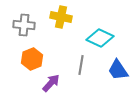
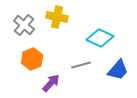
yellow cross: moved 4 px left
gray cross: rotated 35 degrees clockwise
gray line: rotated 66 degrees clockwise
blue trapezoid: rotated 105 degrees counterclockwise
